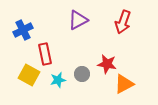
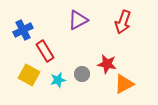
red rectangle: moved 3 px up; rotated 20 degrees counterclockwise
